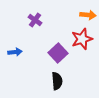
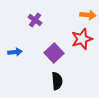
purple square: moved 4 px left
